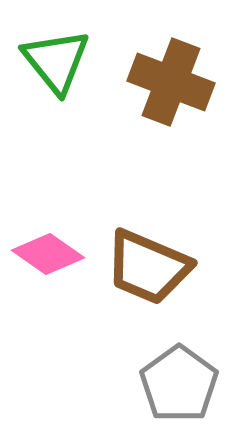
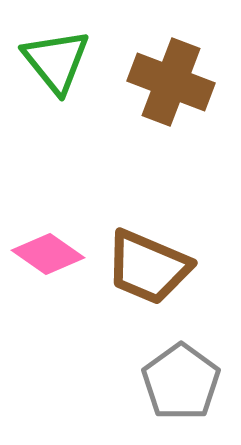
gray pentagon: moved 2 px right, 2 px up
